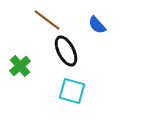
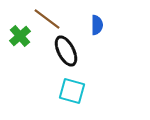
brown line: moved 1 px up
blue semicircle: rotated 138 degrees counterclockwise
green cross: moved 30 px up
